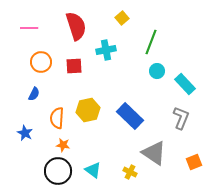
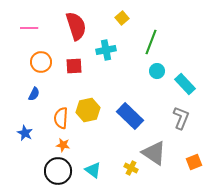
orange semicircle: moved 4 px right
yellow cross: moved 1 px right, 4 px up
